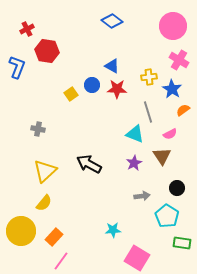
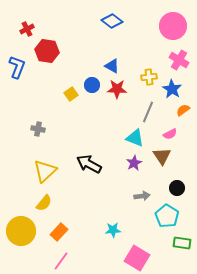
gray line: rotated 40 degrees clockwise
cyan triangle: moved 4 px down
orange rectangle: moved 5 px right, 5 px up
